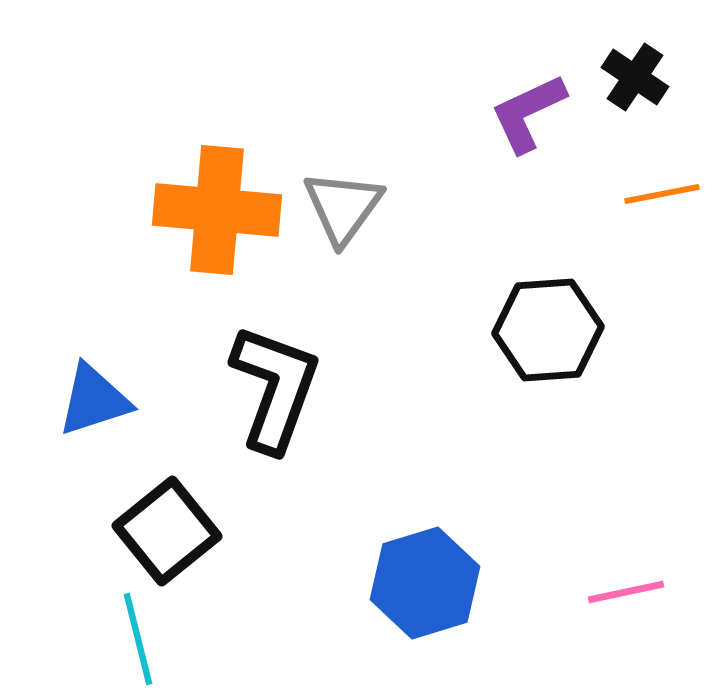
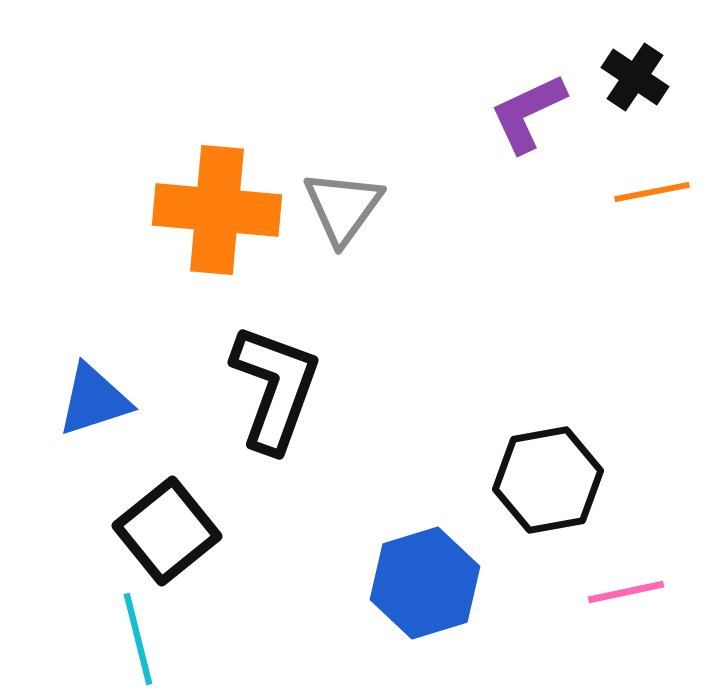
orange line: moved 10 px left, 2 px up
black hexagon: moved 150 px down; rotated 6 degrees counterclockwise
